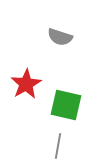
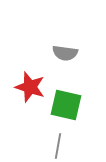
gray semicircle: moved 5 px right, 16 px down; rotated 10 degrees counterclockwise
red star: moved 4 px right, 3 px down; rotated 24 degrees counterclockwise
